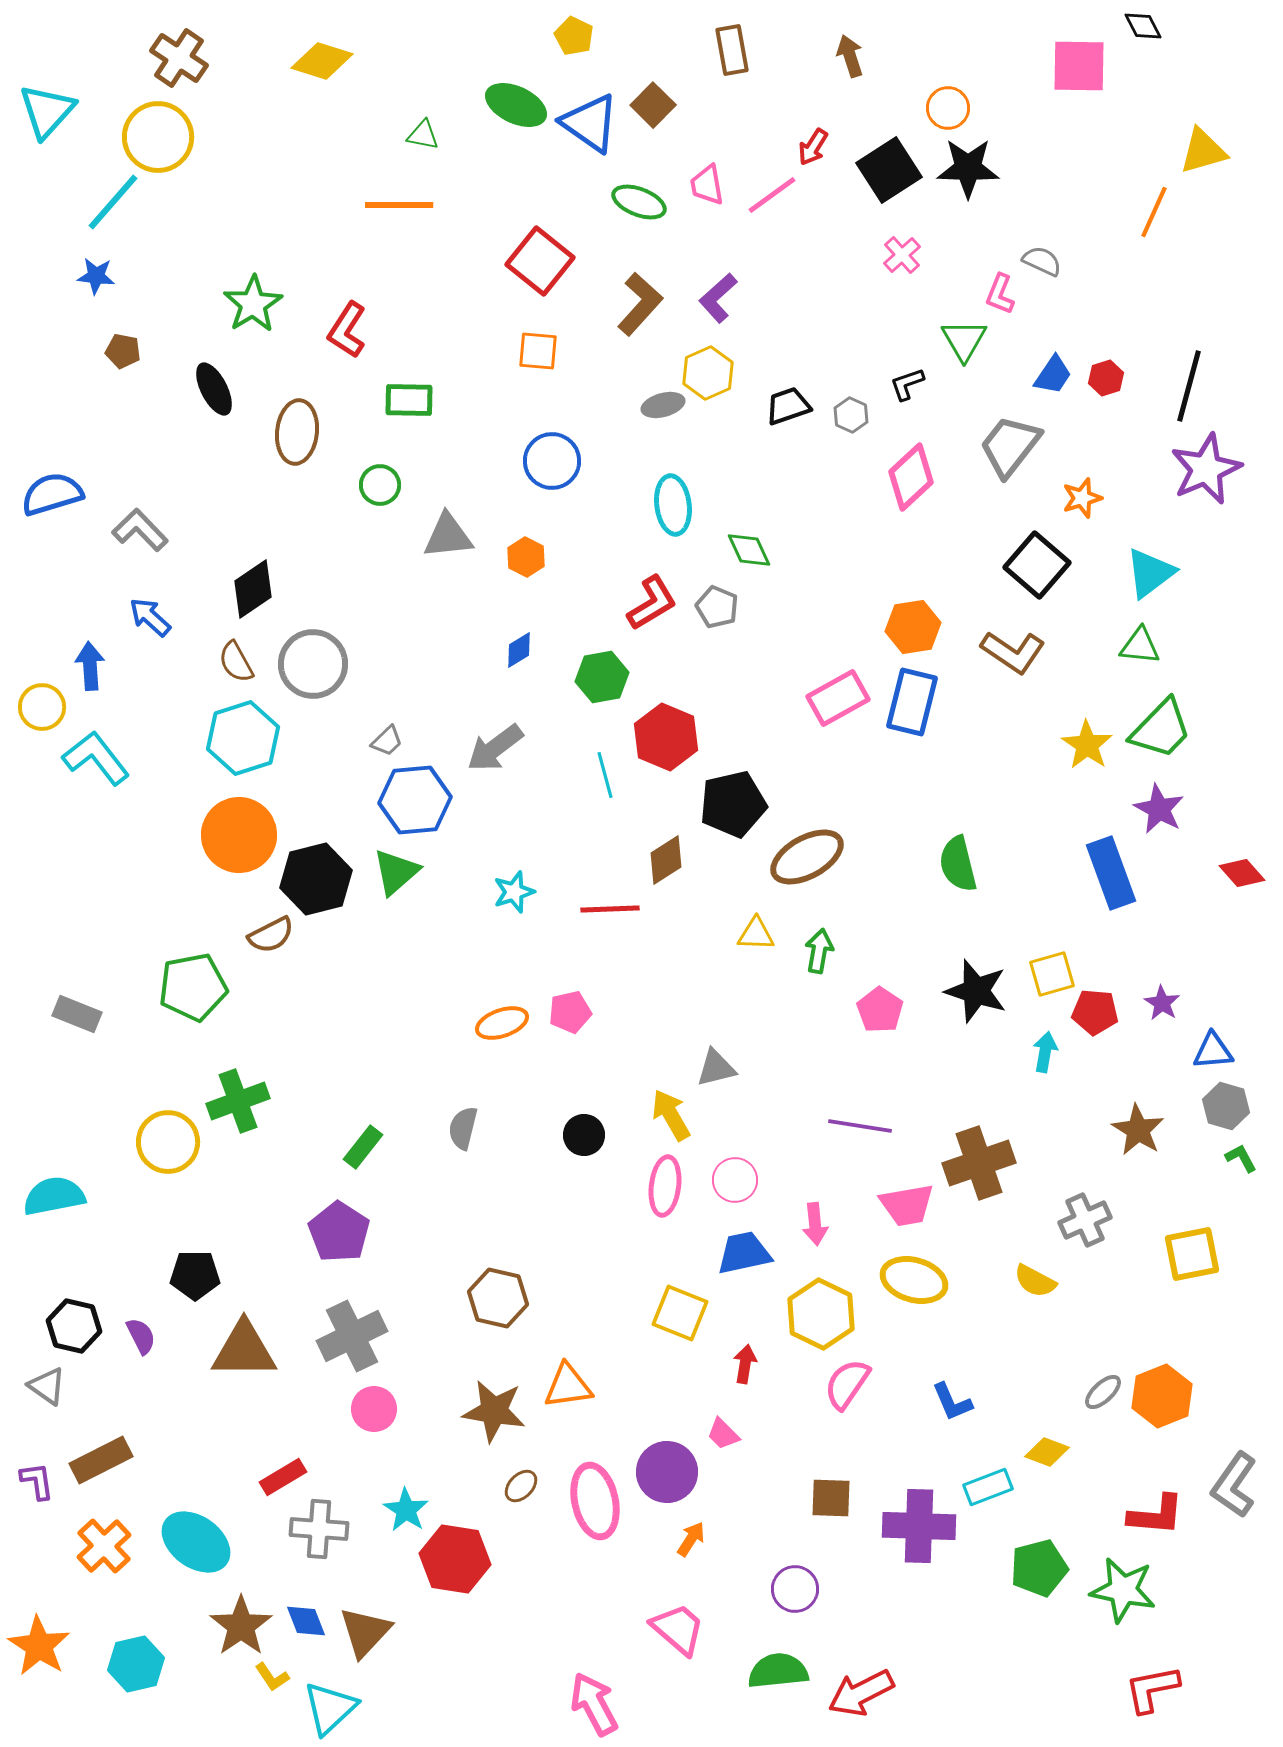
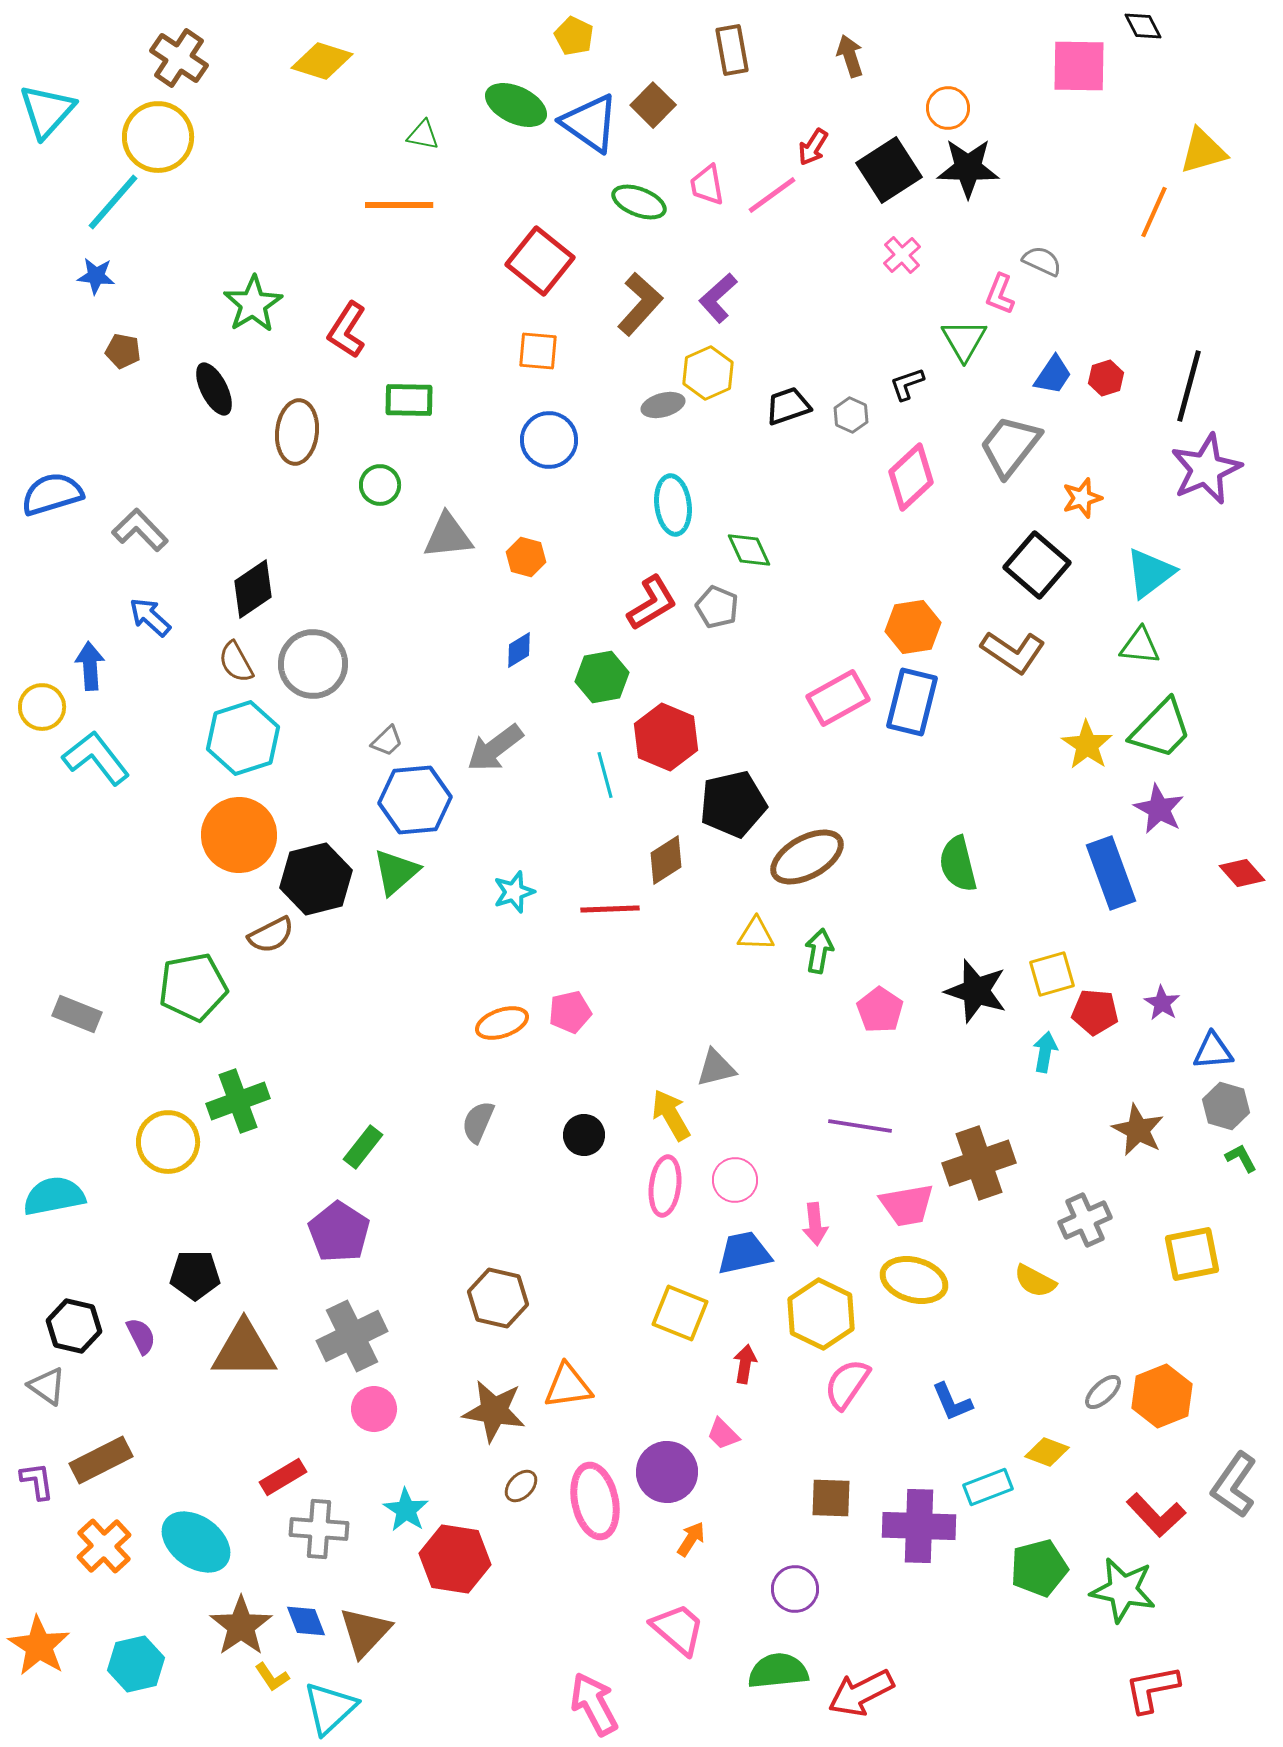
blue circle at (552, 461): moved 3 px left, 21 px up
orange hexagon at (526, 557): rotated 12 degrees counterclockwise
gray semicircle at (463, 1128): moved 15 px right, 6 px up; rotated 9 degrees clockwise
brown star at (1138, 1130): rotated 4 degrees counterclockwise
red L-shape at (1156, 1515): rotated 42 degrees clockwise
